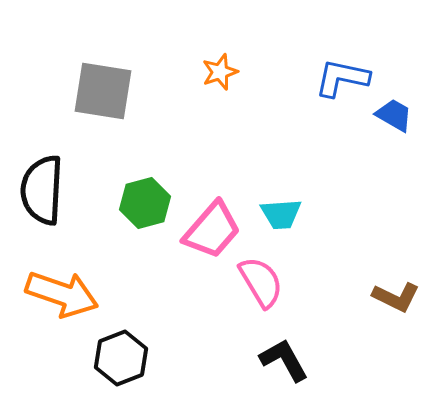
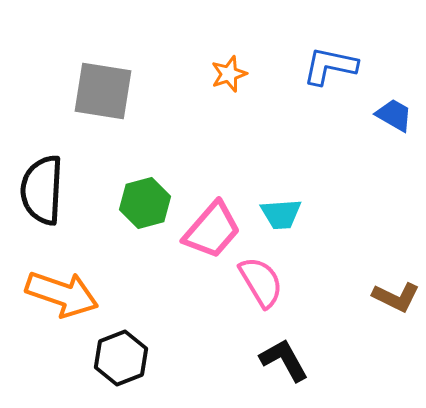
orange star: moved 9 px right, 2 px down
blue L-shape: moved 12 px left, 12 px up
